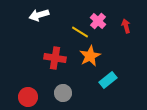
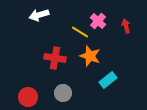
orange star: rotated 25 degrees counterclockwise
